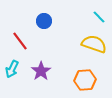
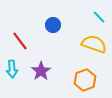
blue circle: moved 9 px right, 4 px down
cyan arrow: rotated 30 degrees counterclockwise
orange hexagon: rotated 15 degrees counterclockwise
